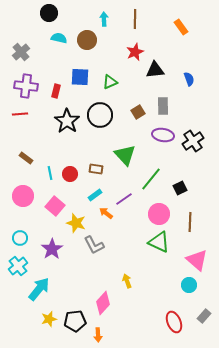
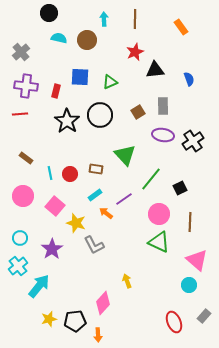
cyan arrow at (39, 289): moved 3 px up
